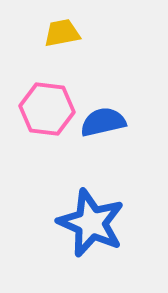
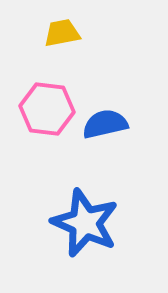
blue semicircle: moved 2 px right, 2 px down
blue star: moved 6 px left
